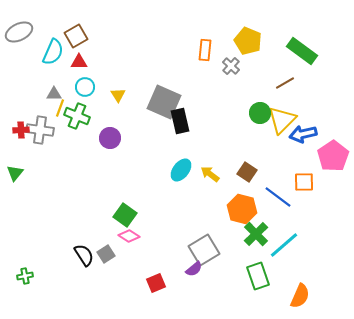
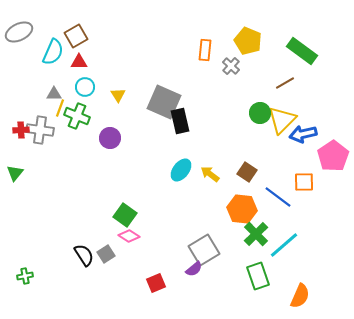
orange hexagon at (242, 209): rotated 8 degrees counterclockwise
